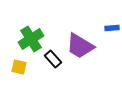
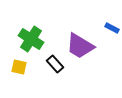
blue rectangle: rotated 32 degrees clockwise
green cross: rotated 25 degrees counterclockwise
black rectangle: moved 2 px right, 5 px down
